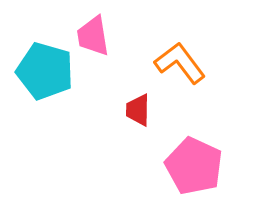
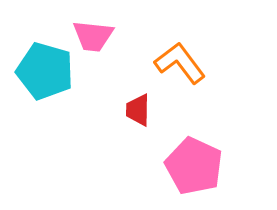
pink trapezoid: rotated 75 degrees counterclockwise
